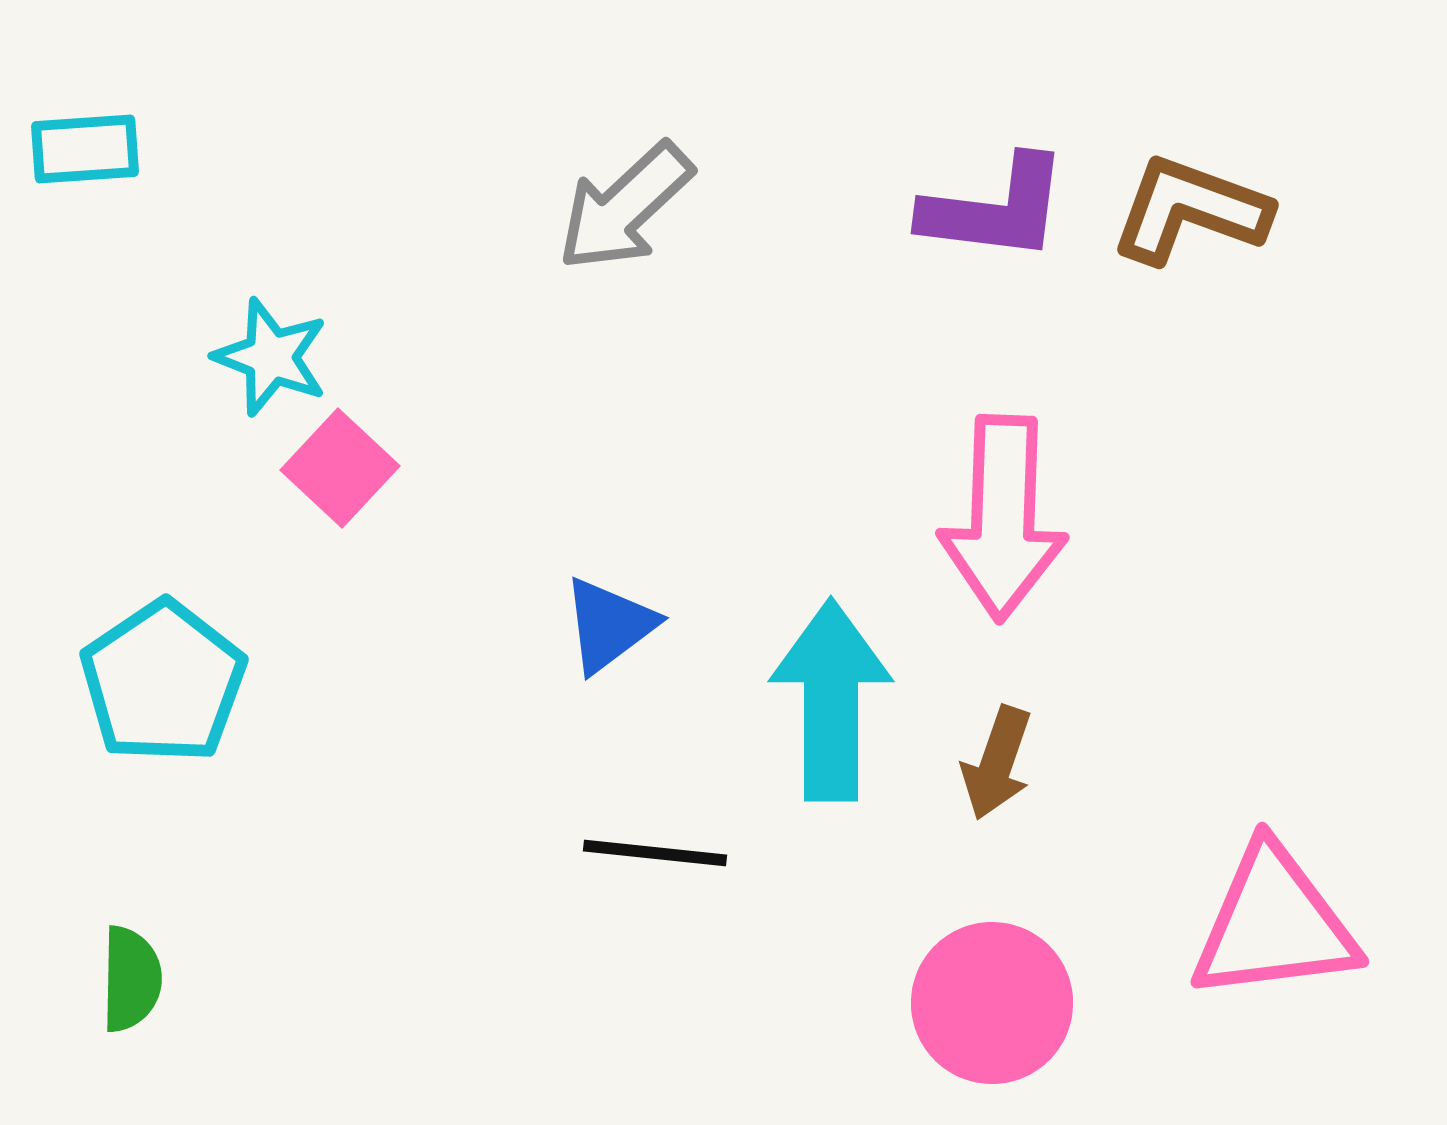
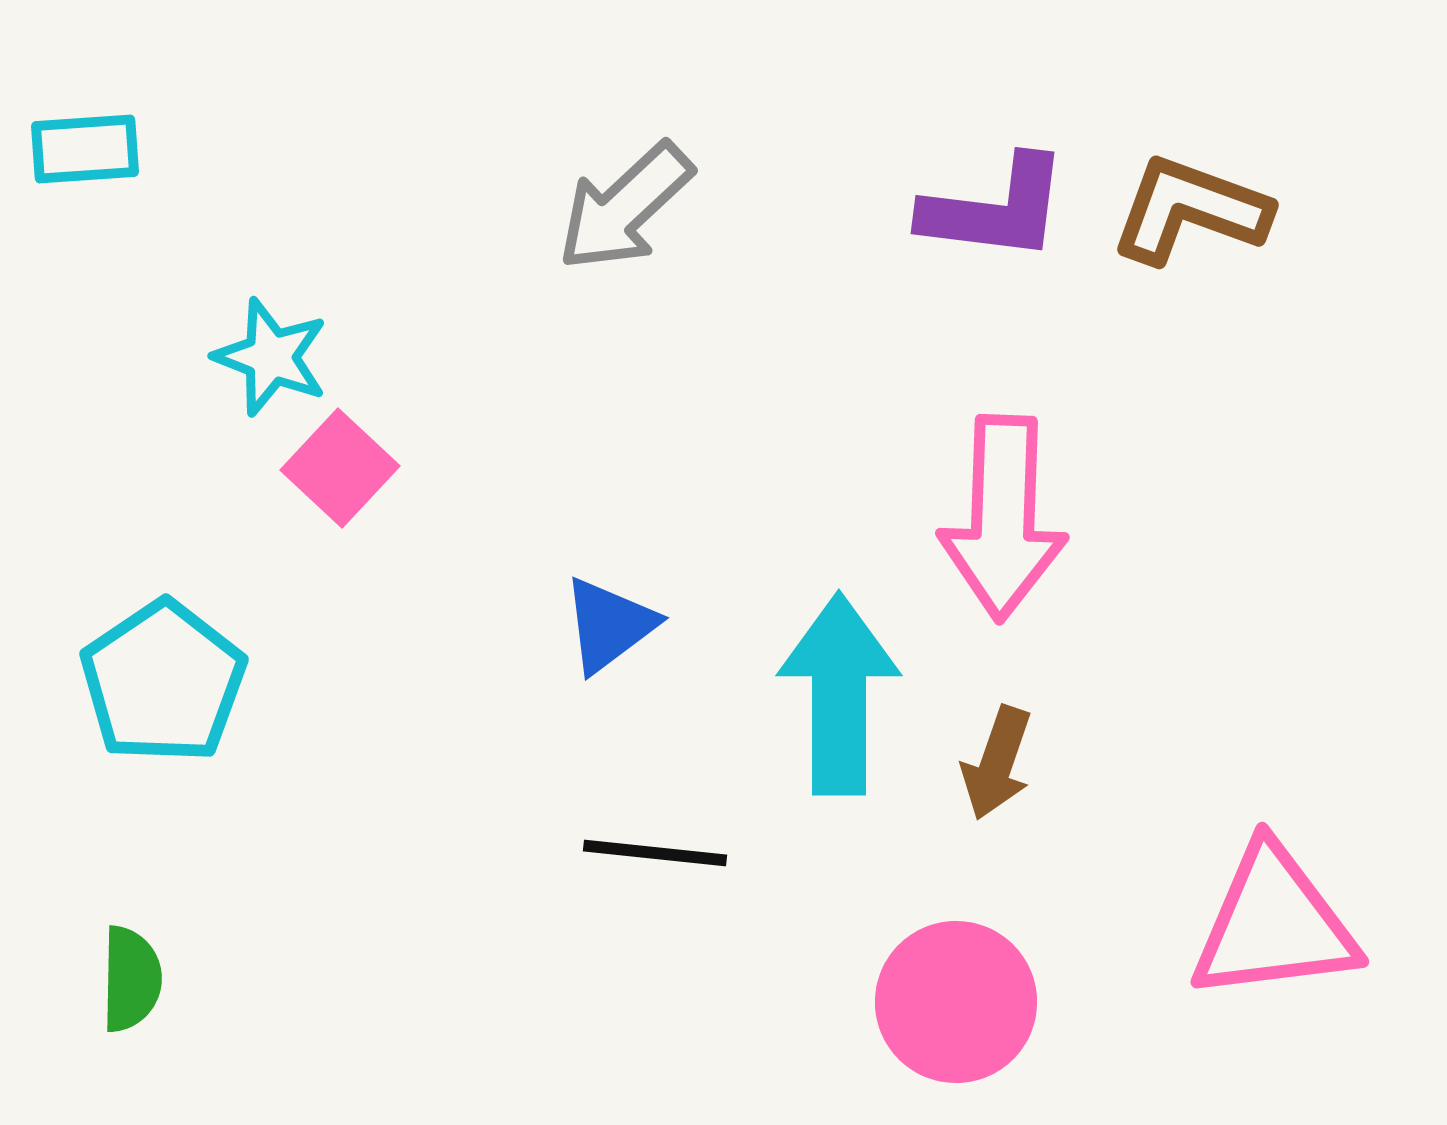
cyan arrow: moved 8 px right, 6 px up
pink circle: moved 36 px left, 1 px up
